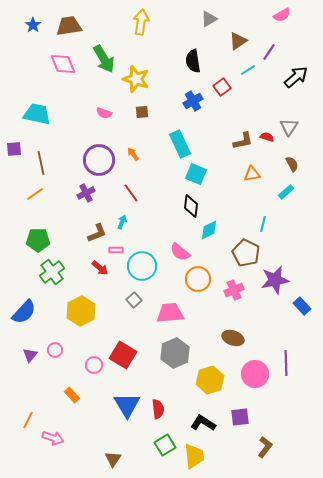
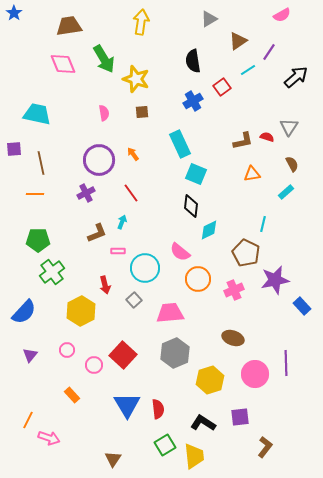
blue star at (33, 25): moved 19 px left, 12 px up
pink semicircle at (104, 113): rotated 119 degrees counterclockwise
orange line at (35, 194): rotated 36 degrees clockwise
pink rectangle at (116, 250): moved 2 px right, 1 px down
cyan circle at (142, 266): moved 3 px right, 2 px down
red arrow at (100, 268): moved 5 px right, 17 px down; rotated 36 degrees clockwise
pink circle at (55, 350): moved 12 px right
red square at (123, 355): rotated 12 degrees clockwise
pink arrow at (53, 438): moved 4 px left
